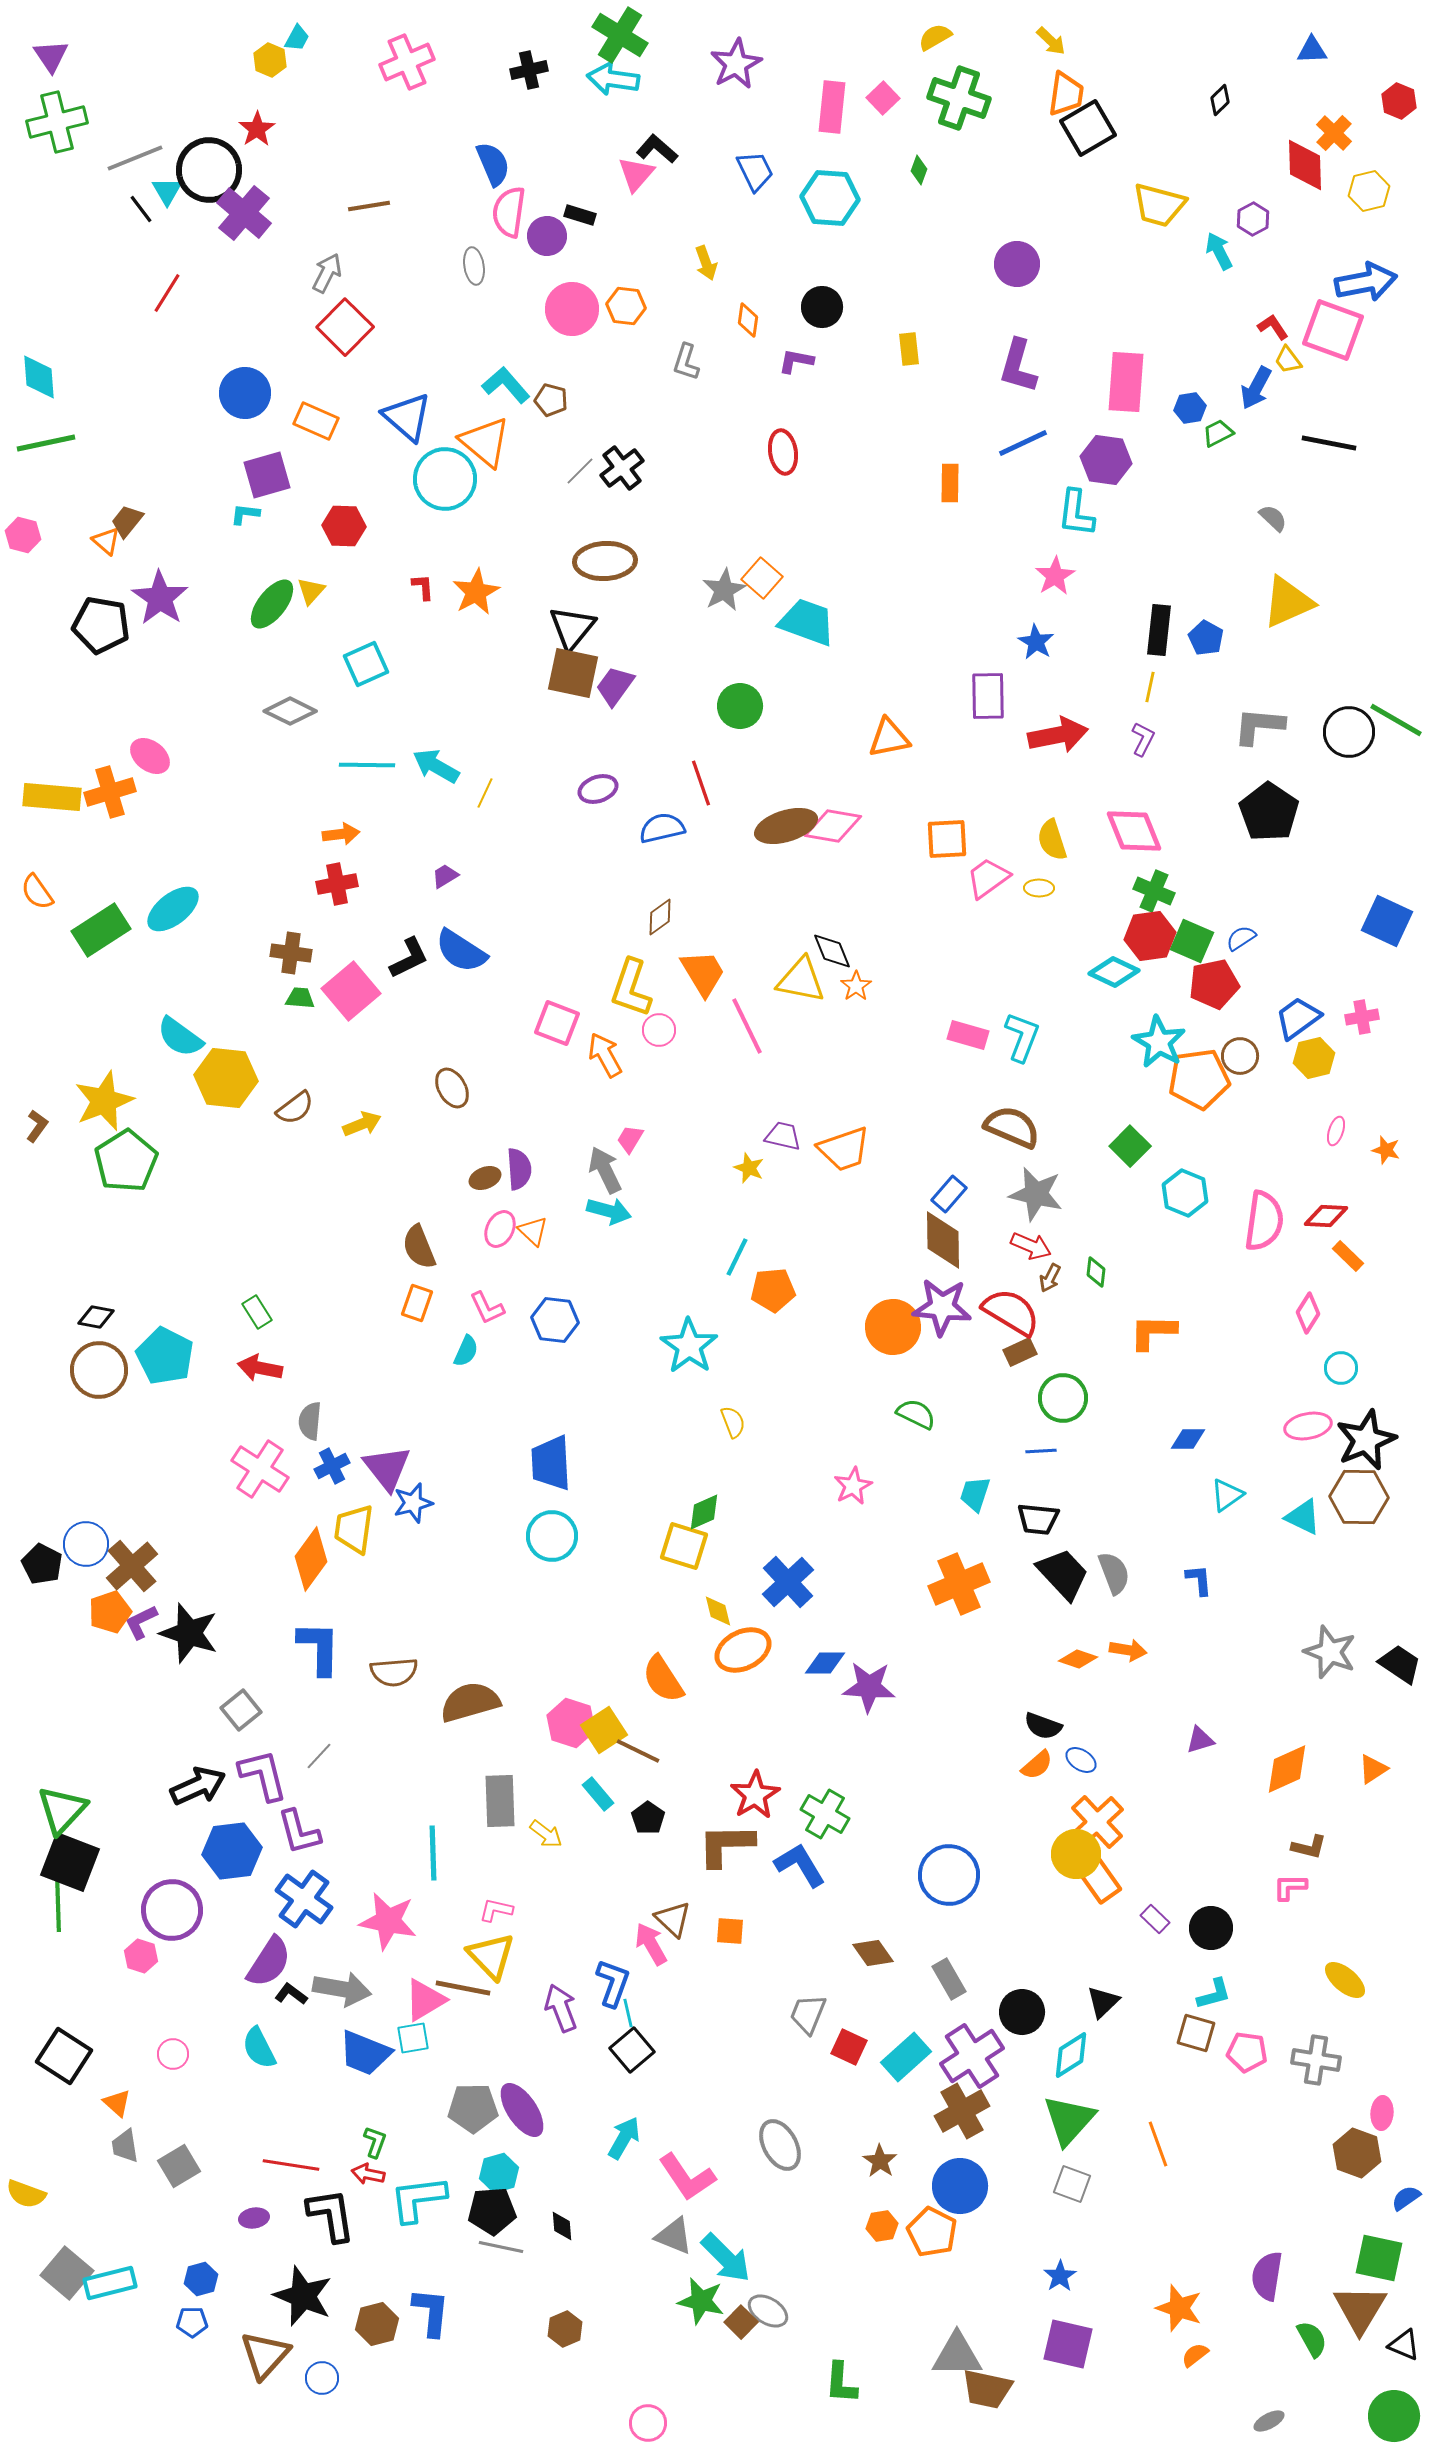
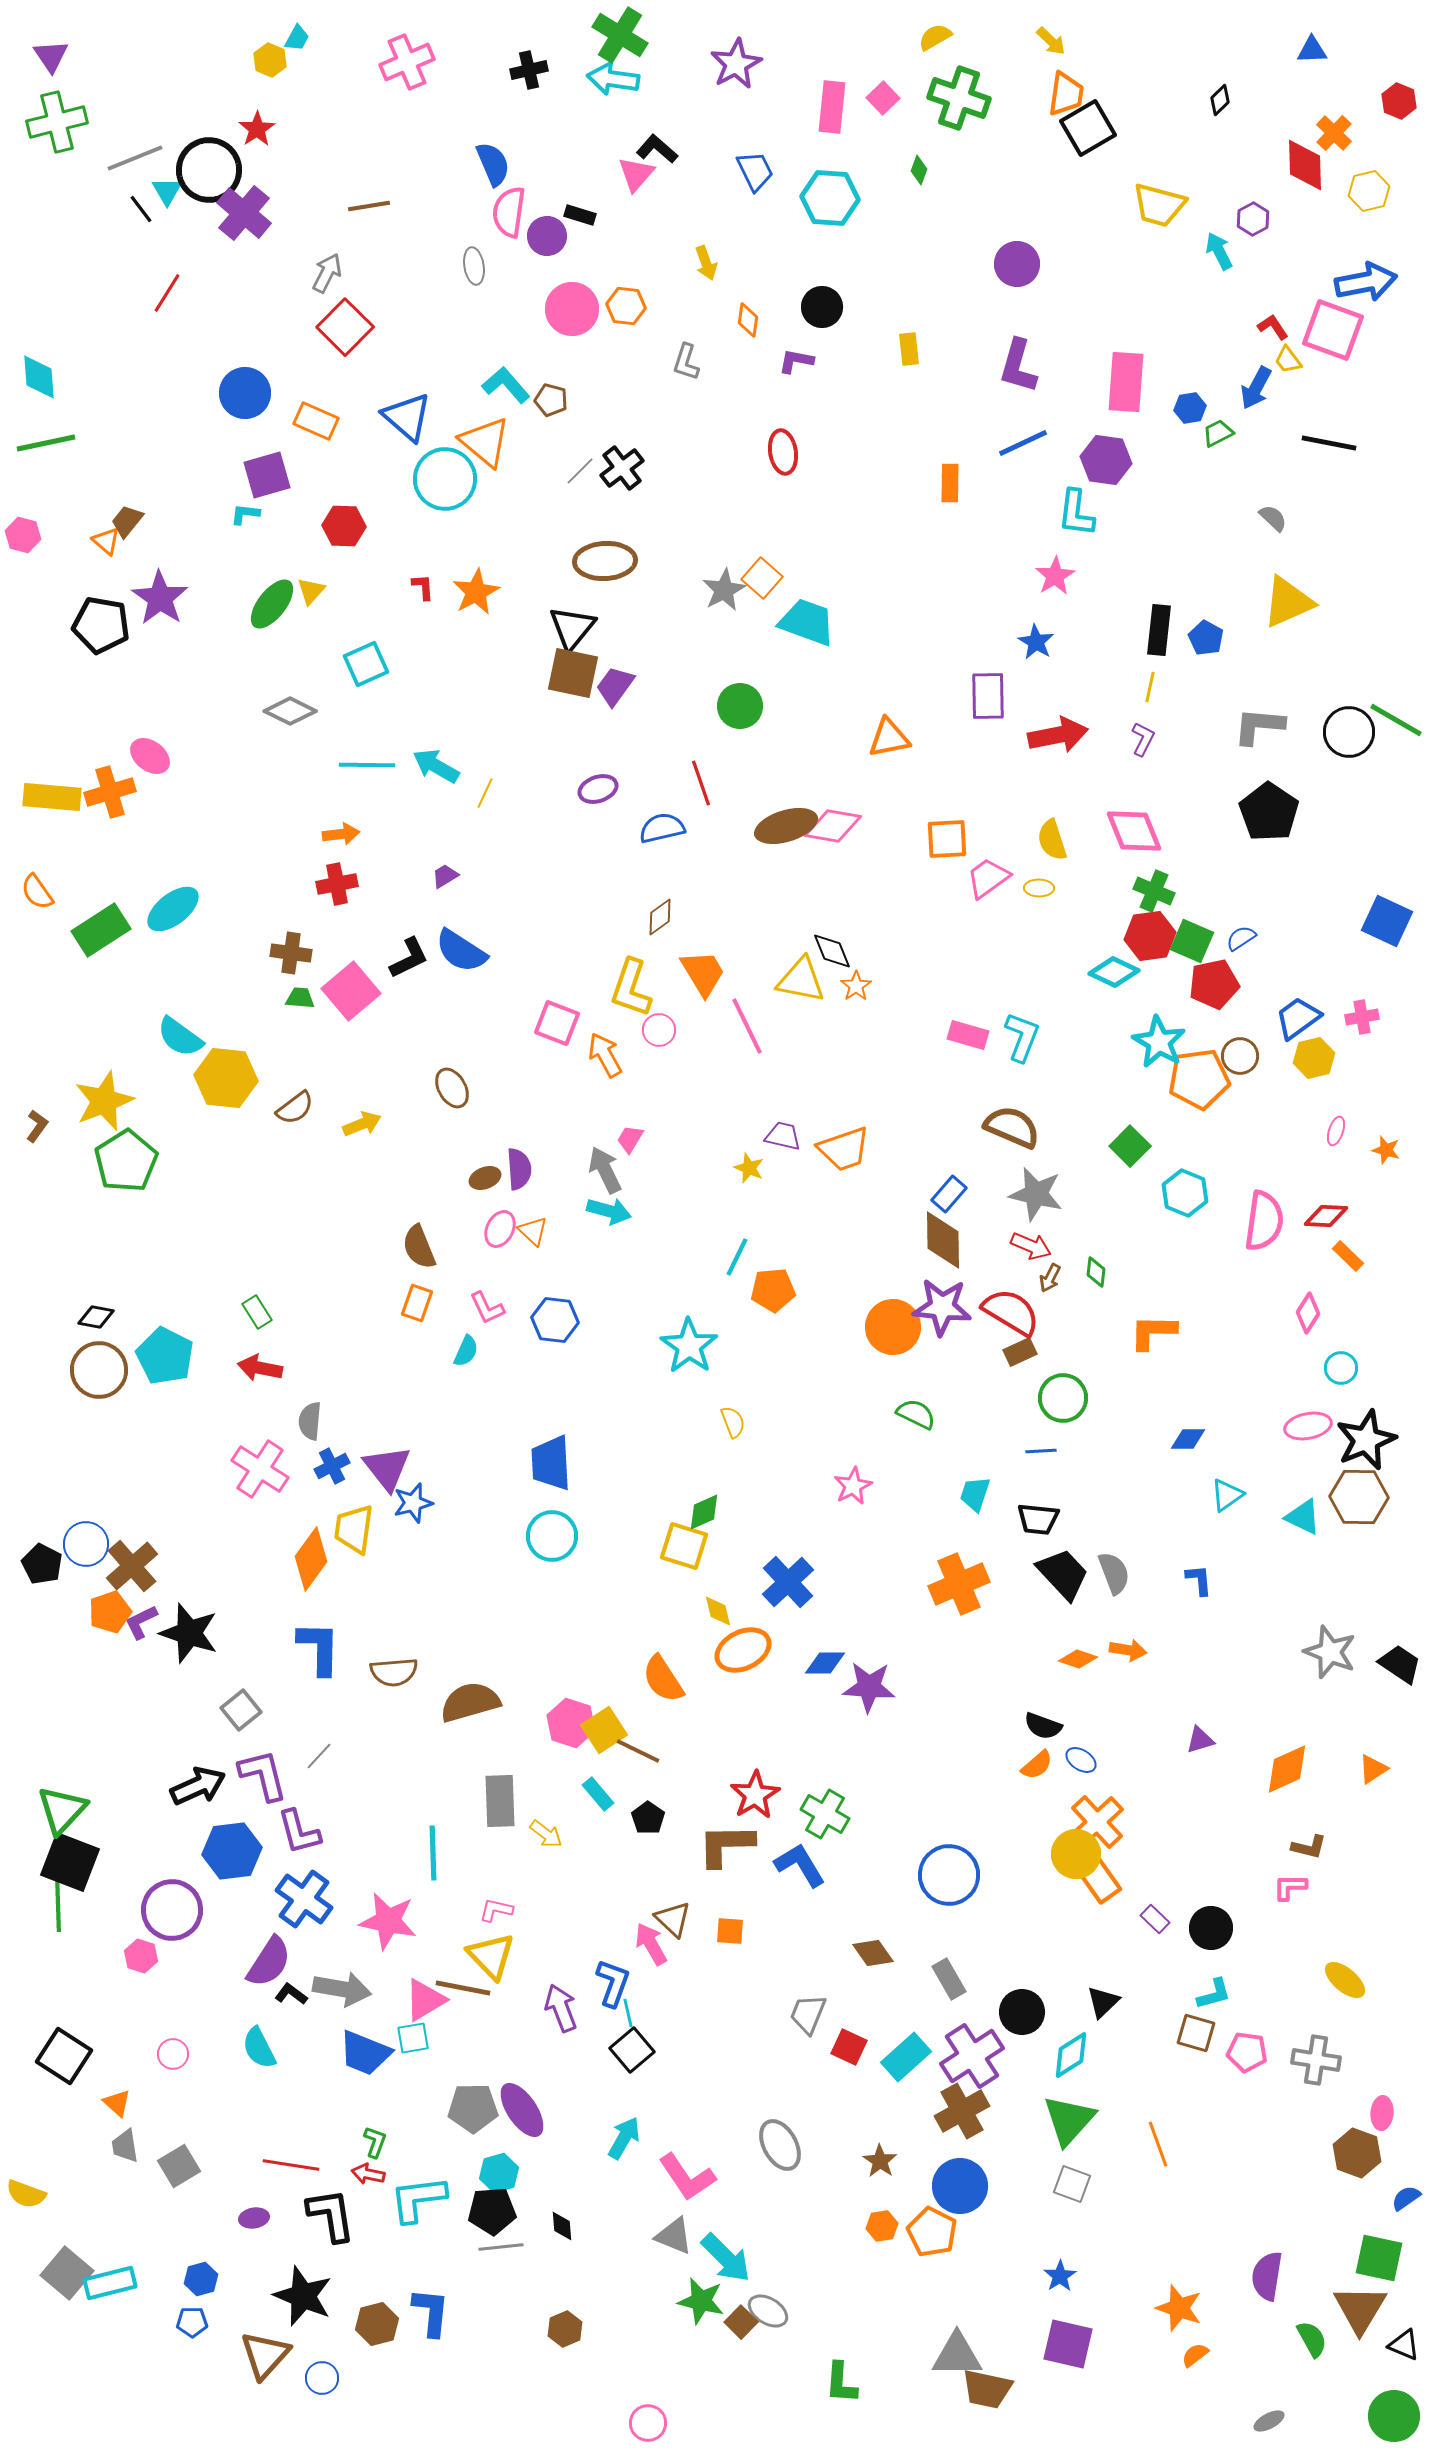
gray line at (501, 2247): rotated 18 degrees counterclockwise
